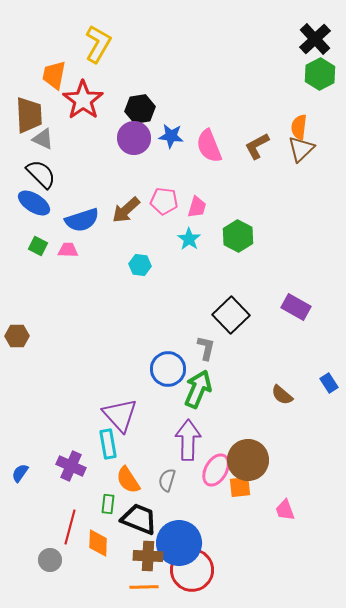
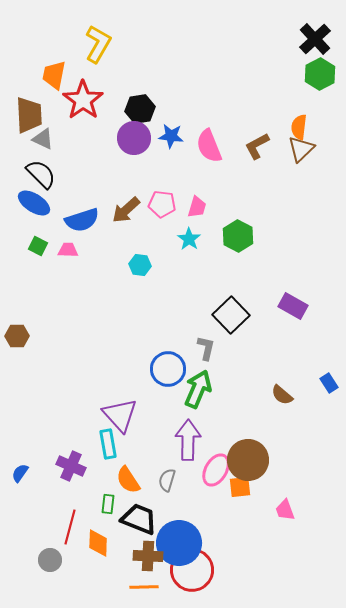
pink pentagon at (164, 201): moved 2 px left, 3 px down
purple rectangle at (296, 307): moved 3 px left, 1 px up
